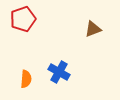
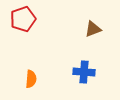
blue cross: moved 25 px right; rotated 25 degrees counterclockwise
orange semicircle: moved 5 px right
